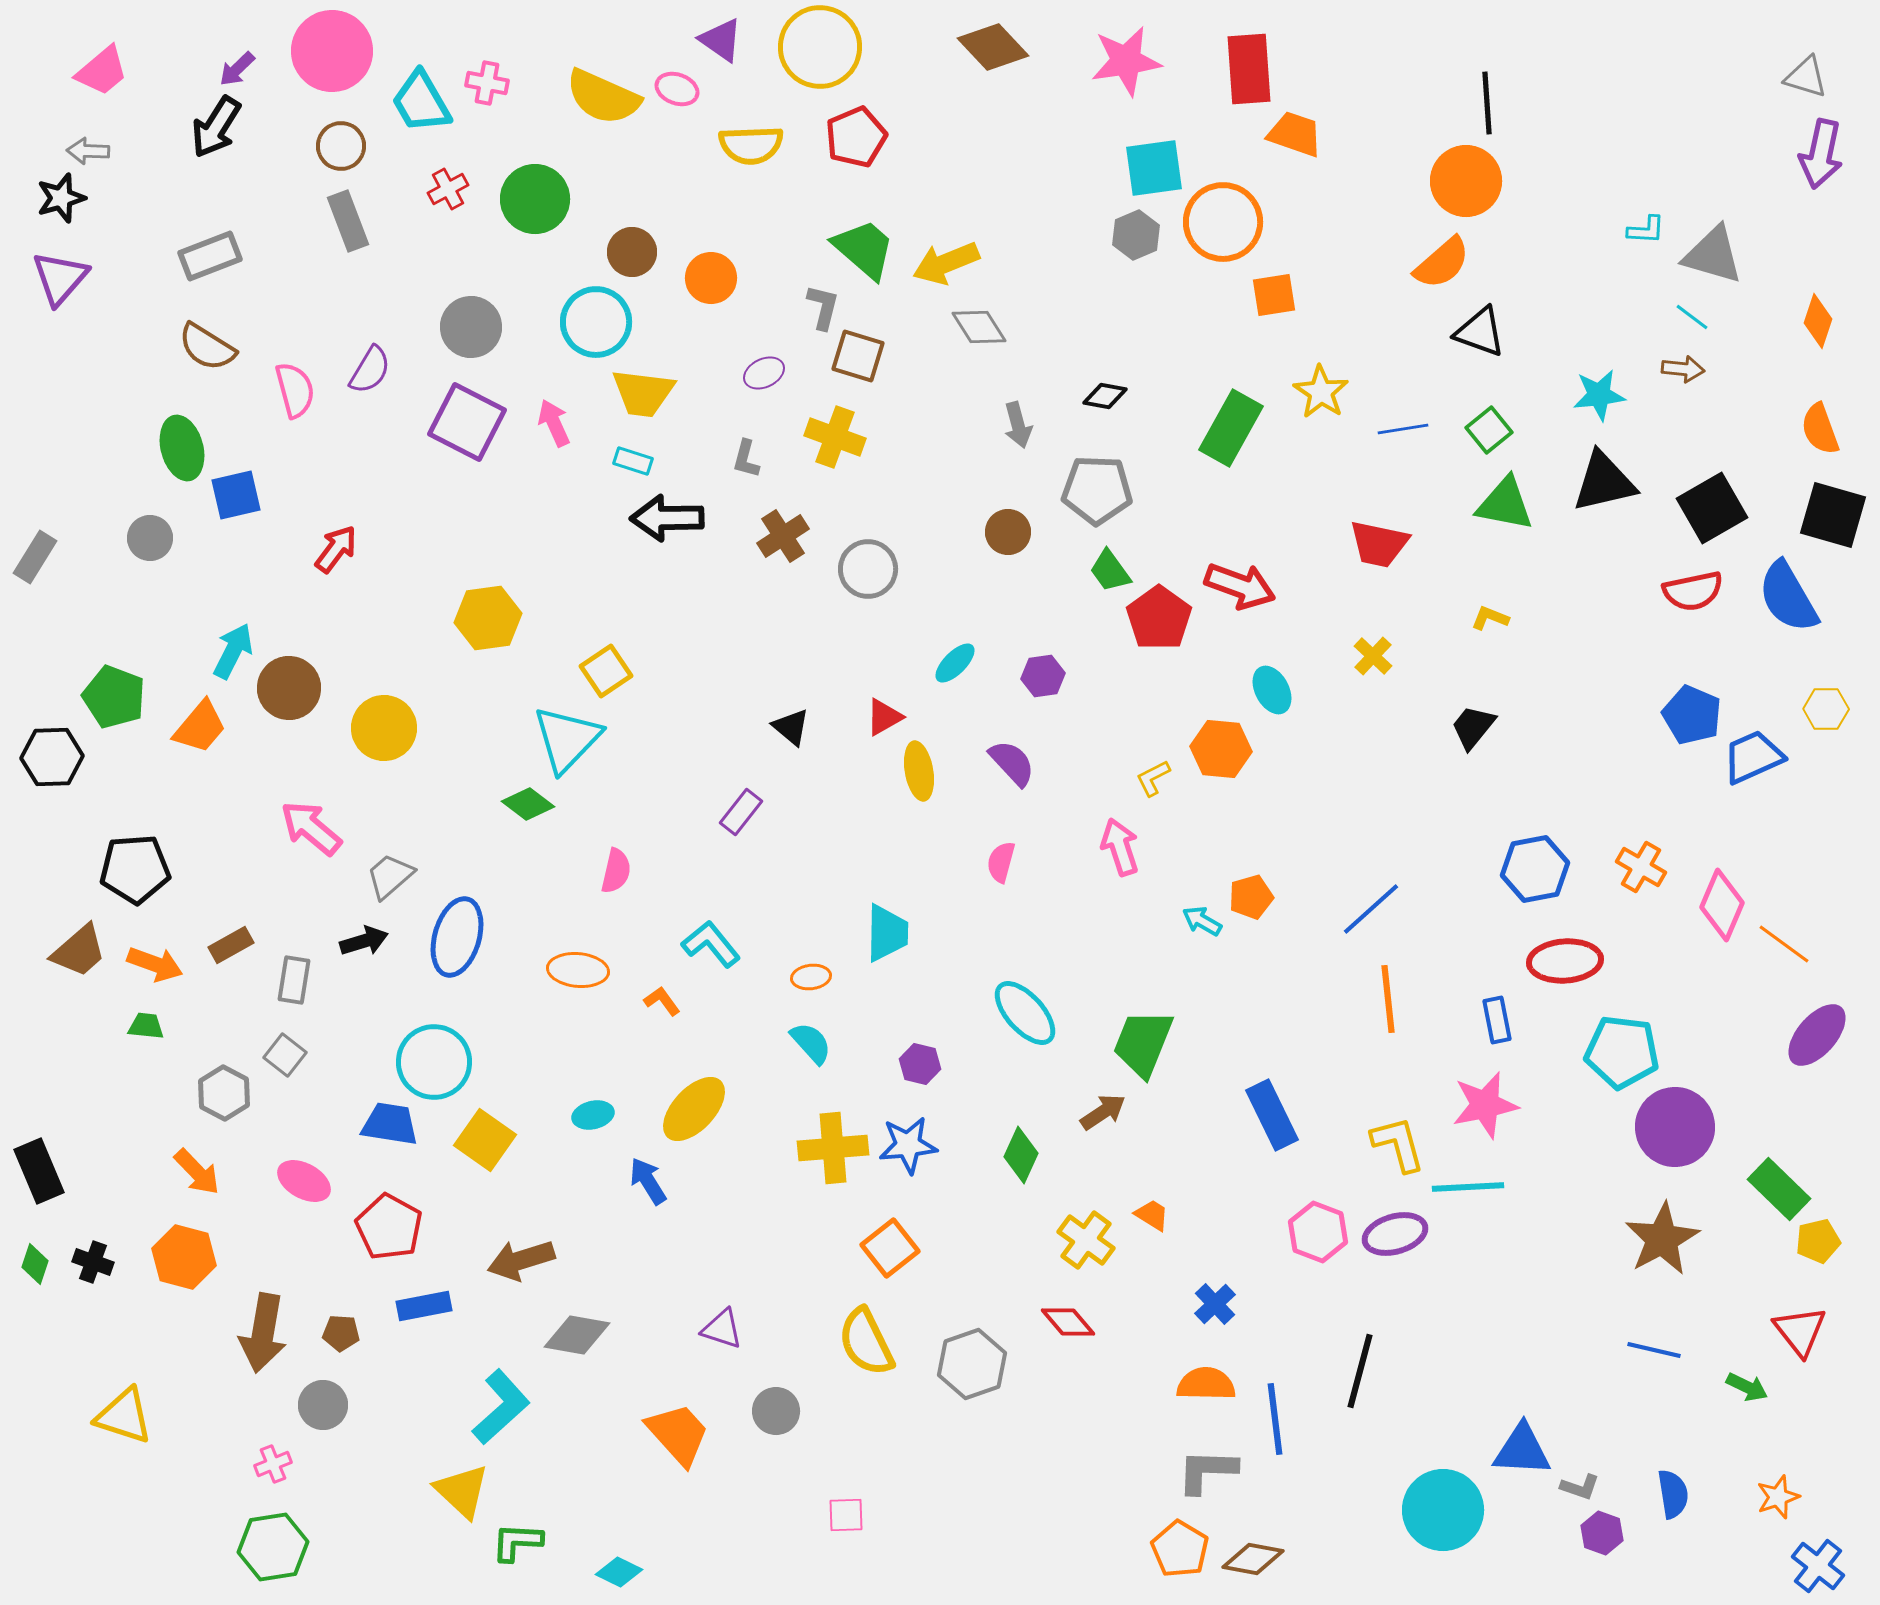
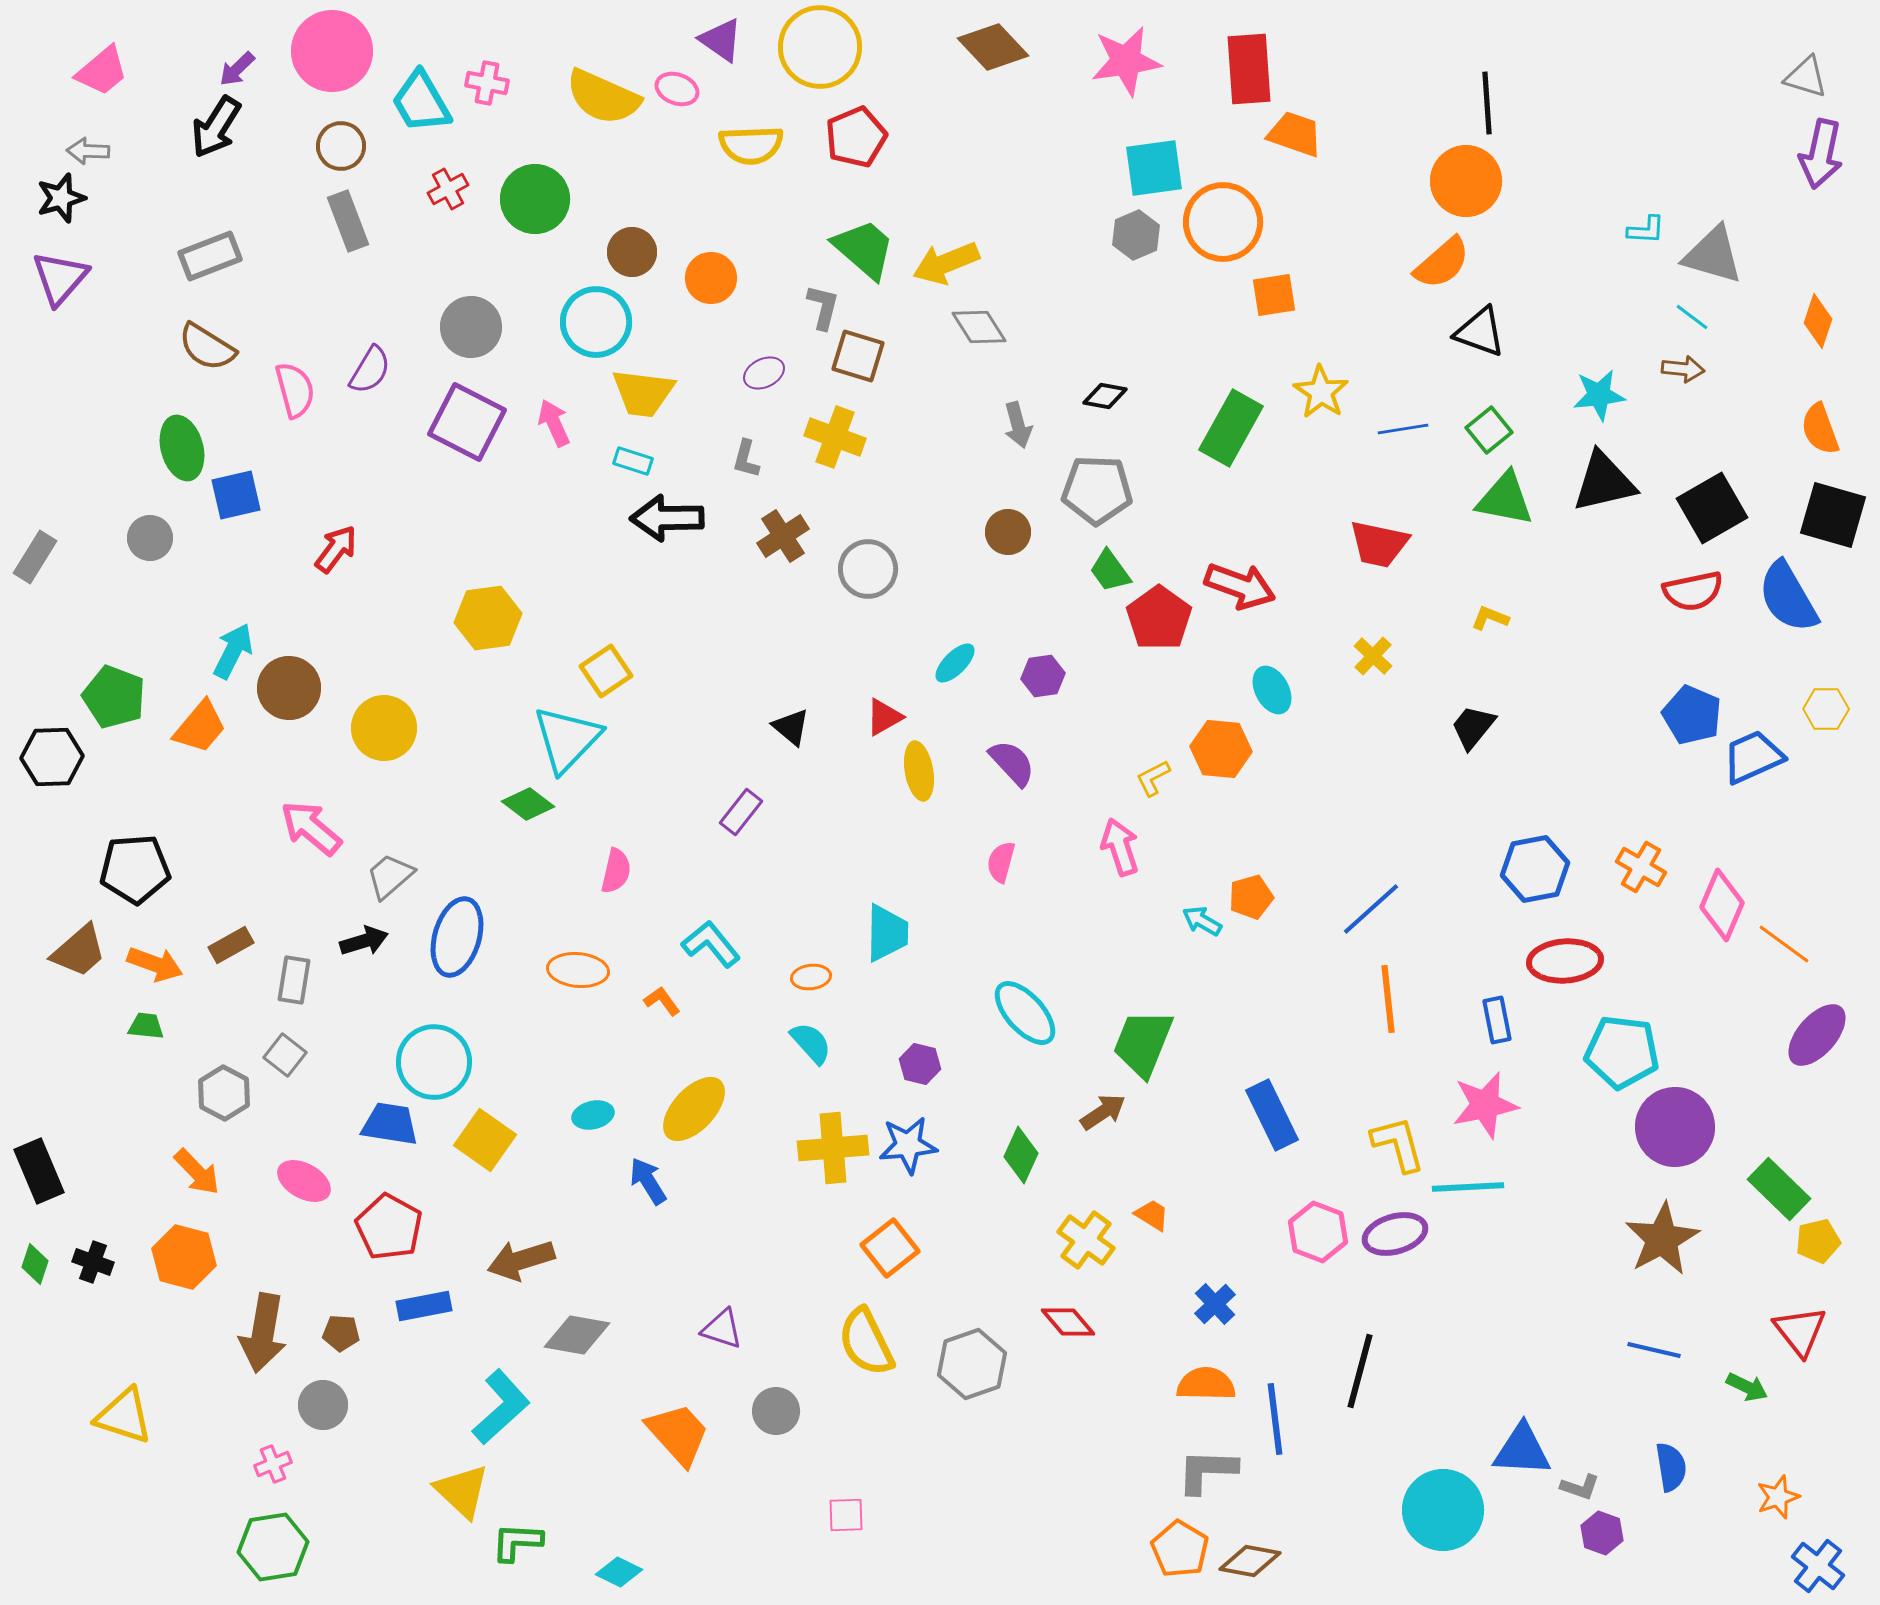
green triangle at (1505, 504): moved 5 px up
blue semicircle at (1673, 1494): moved 2 px left, 27 px up
brown diamond at (1253, 1559): moved 3 px left, 2 px down
